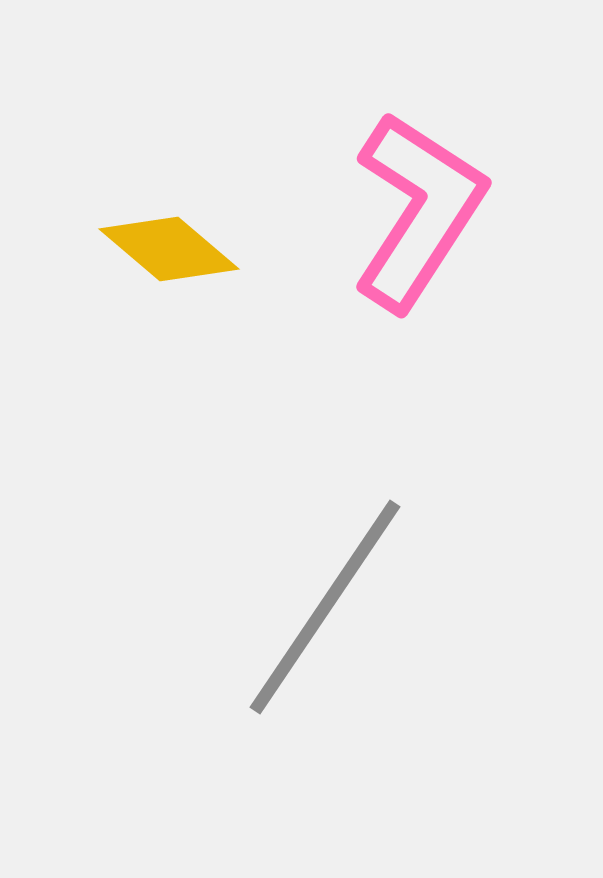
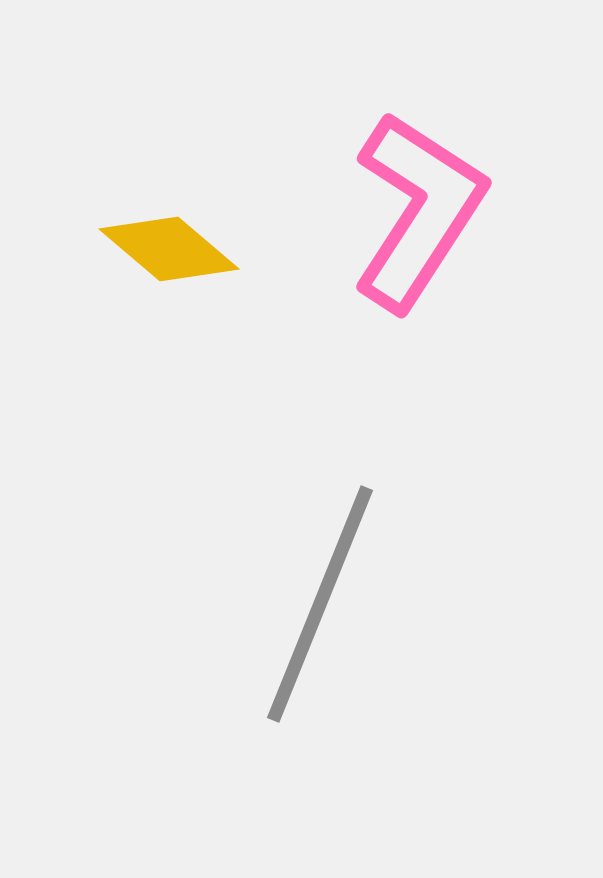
gray line: moved 5 px left, 3 px up; rotated 12 degrees counterclockwise
